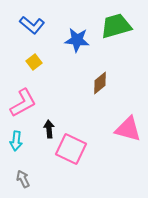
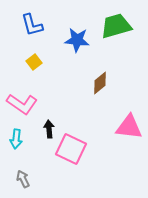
blue L-shape: rotated 35 degrees clockwise
pink L-shape: moved 1 px left, 1 px down; rotated 64 degrees clockwise
pink triangle: moved 1 px right, 2 px up; rotated 8 degrees counterclockwise
cyan arrow: moved 2 px up
